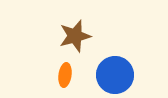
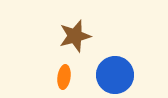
orange ellipse: moved 1 px left, 2 px down
